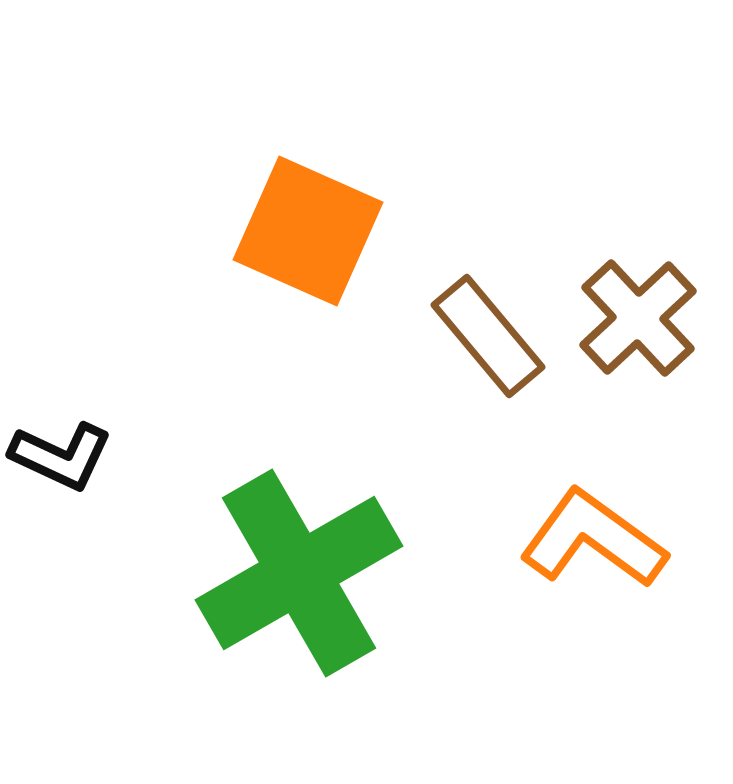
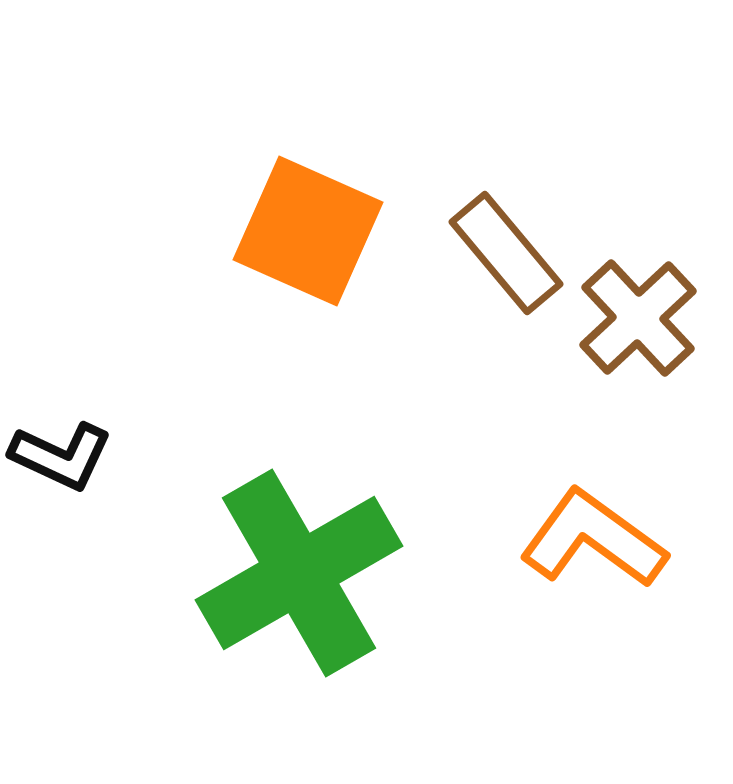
brown rectangle: moved 18 px right, 83 px up
